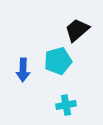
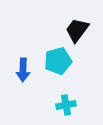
black trapezoid: rotated 12 degrees counterclockwise
